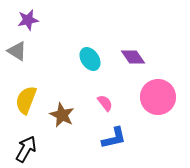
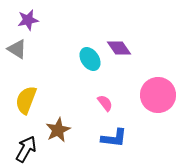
gray triangle: moved 2 px up
purple diamond: moved 14 px left, 9 px up
pink circle: moved 2 px up
brown star: moved 4 px left, 15 px down; rotated 20 degrees clockwise
blue L-shape: rotated 20 degrees clockwise
